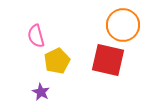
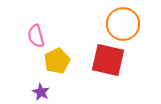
orange circle: moved 1 px up
